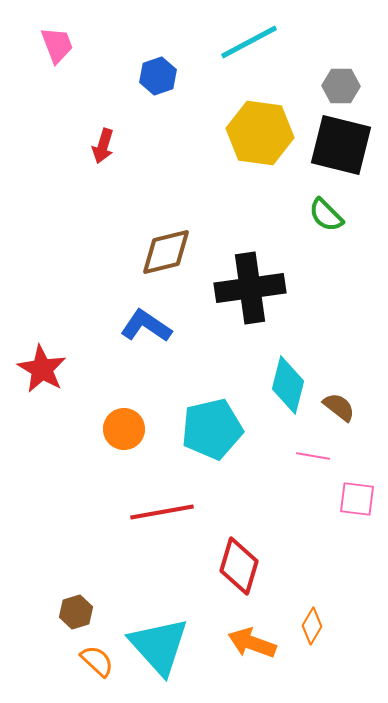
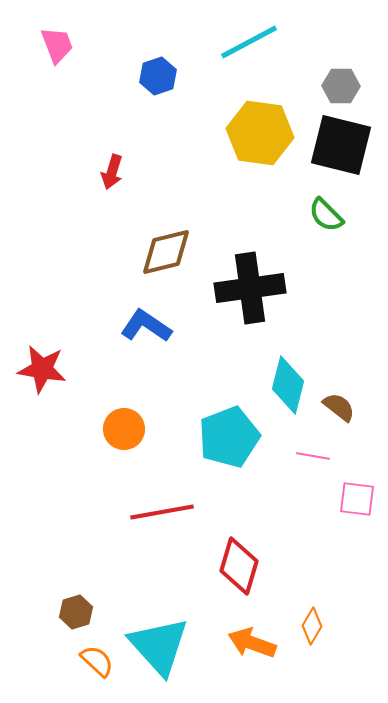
red arrow: moved 9 px right, 26 px down
red star: rotated 21 degrees counterclockwise
cyan pentagon: moved 17 px right, 8 px down; rotated 8 degrees counterclockwise
